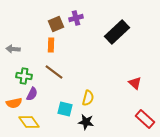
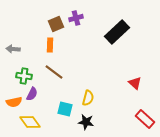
orange rectangle: moved 1 px left
orange semicircle: moved 1 px up
yellow diamond: moved 1 px right
